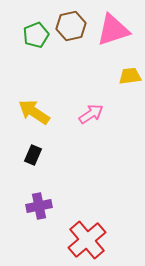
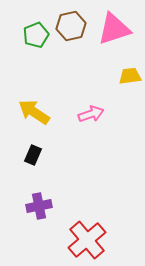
pink triangle: moved 1 px right, 1 px up
pink arrow: rotated 15 degrees clockwise
